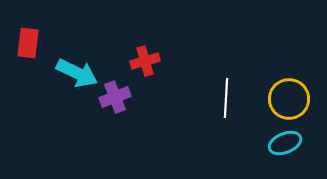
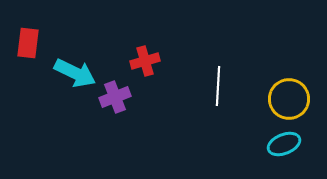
cyan arrow: moved 2 px left
white line: moved 8 px left, 12 px up
cyan ellipse: moved 1 px left, 1 px down
